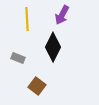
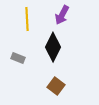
brown square: moved 19 px right
